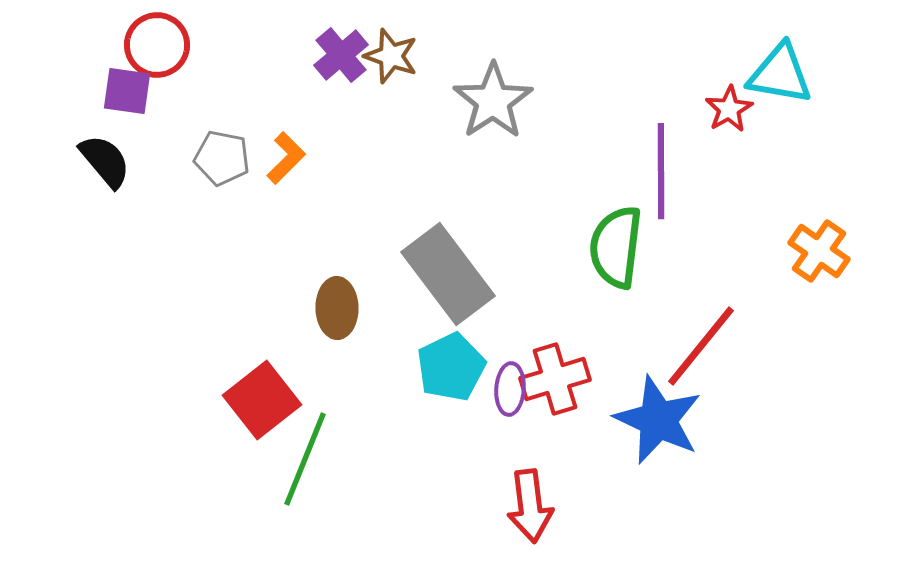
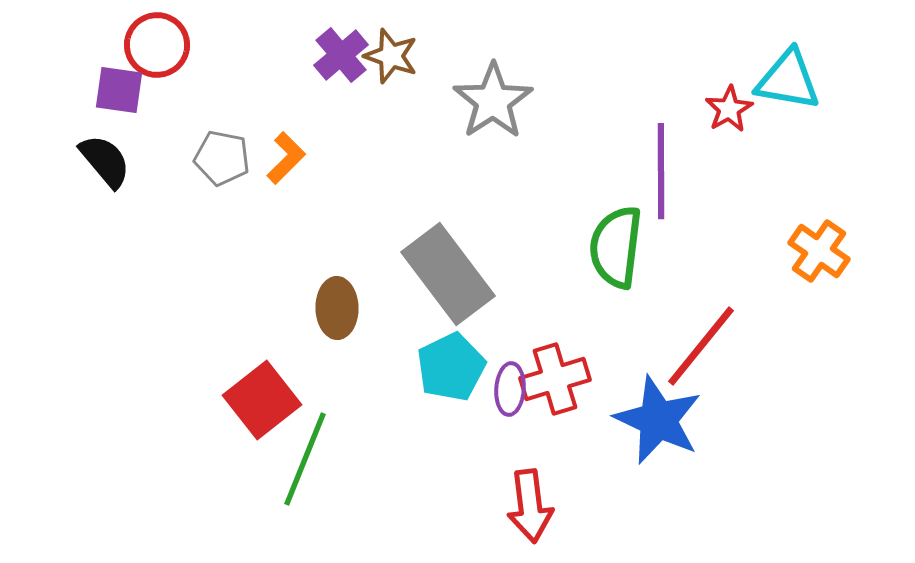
cyan triangle: moved 8 px right, 6 px down
purple square: moved 8 px left, 1 px up
